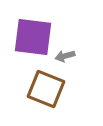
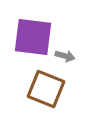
gray arrow: rotated 150 degrees counterclockwise
